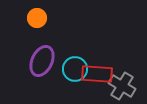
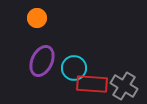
cyan circle: moved 1 px left, 1 px up
red rectangle: moved 5 px left, 10 px down
gray cross: moved 2 px right
